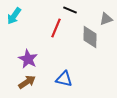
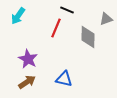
black line: moved 3 px left
cyan arrow: moved 4 px right
gray diamond: moved 2 px left
